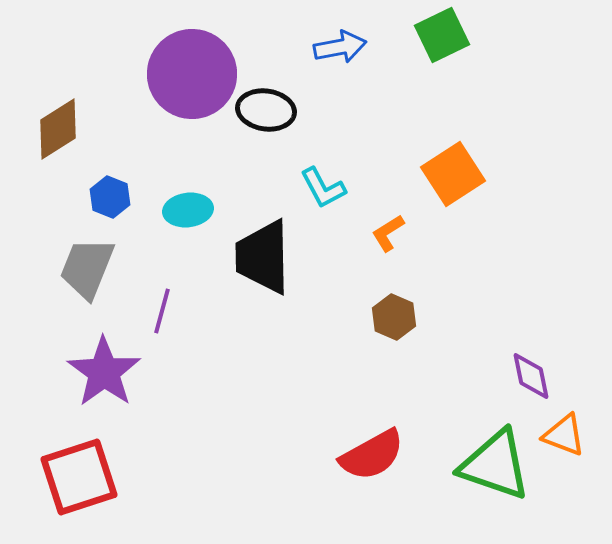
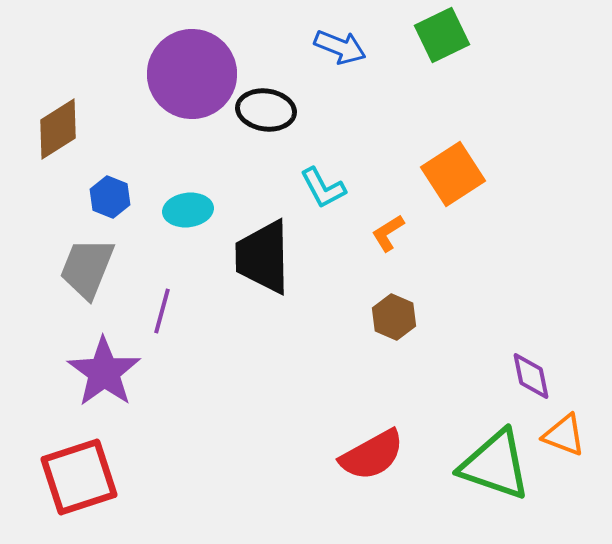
blue arrow: rotated 33 degrees clockwise
